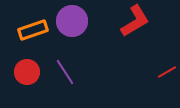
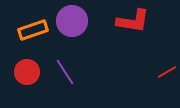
red L-shape: moved 2 px left; rotated 40 degrees clockwise
